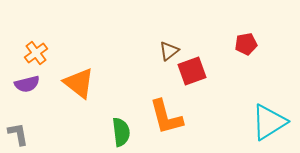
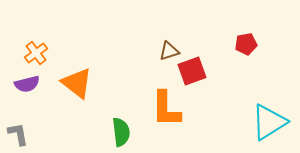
brown triangle: rotated 20 degrees clockwise
orange triangle: moved 2 px left
orange L-shape: moved 8 px up; rotated 15 degrees clockwise
